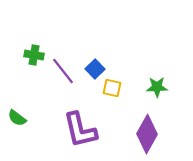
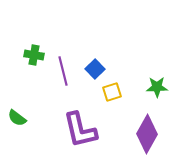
purple line: rotated 24 degrees clockwise
yellow square: moved 4 px down; rotated 30 degrees counterclockwise
